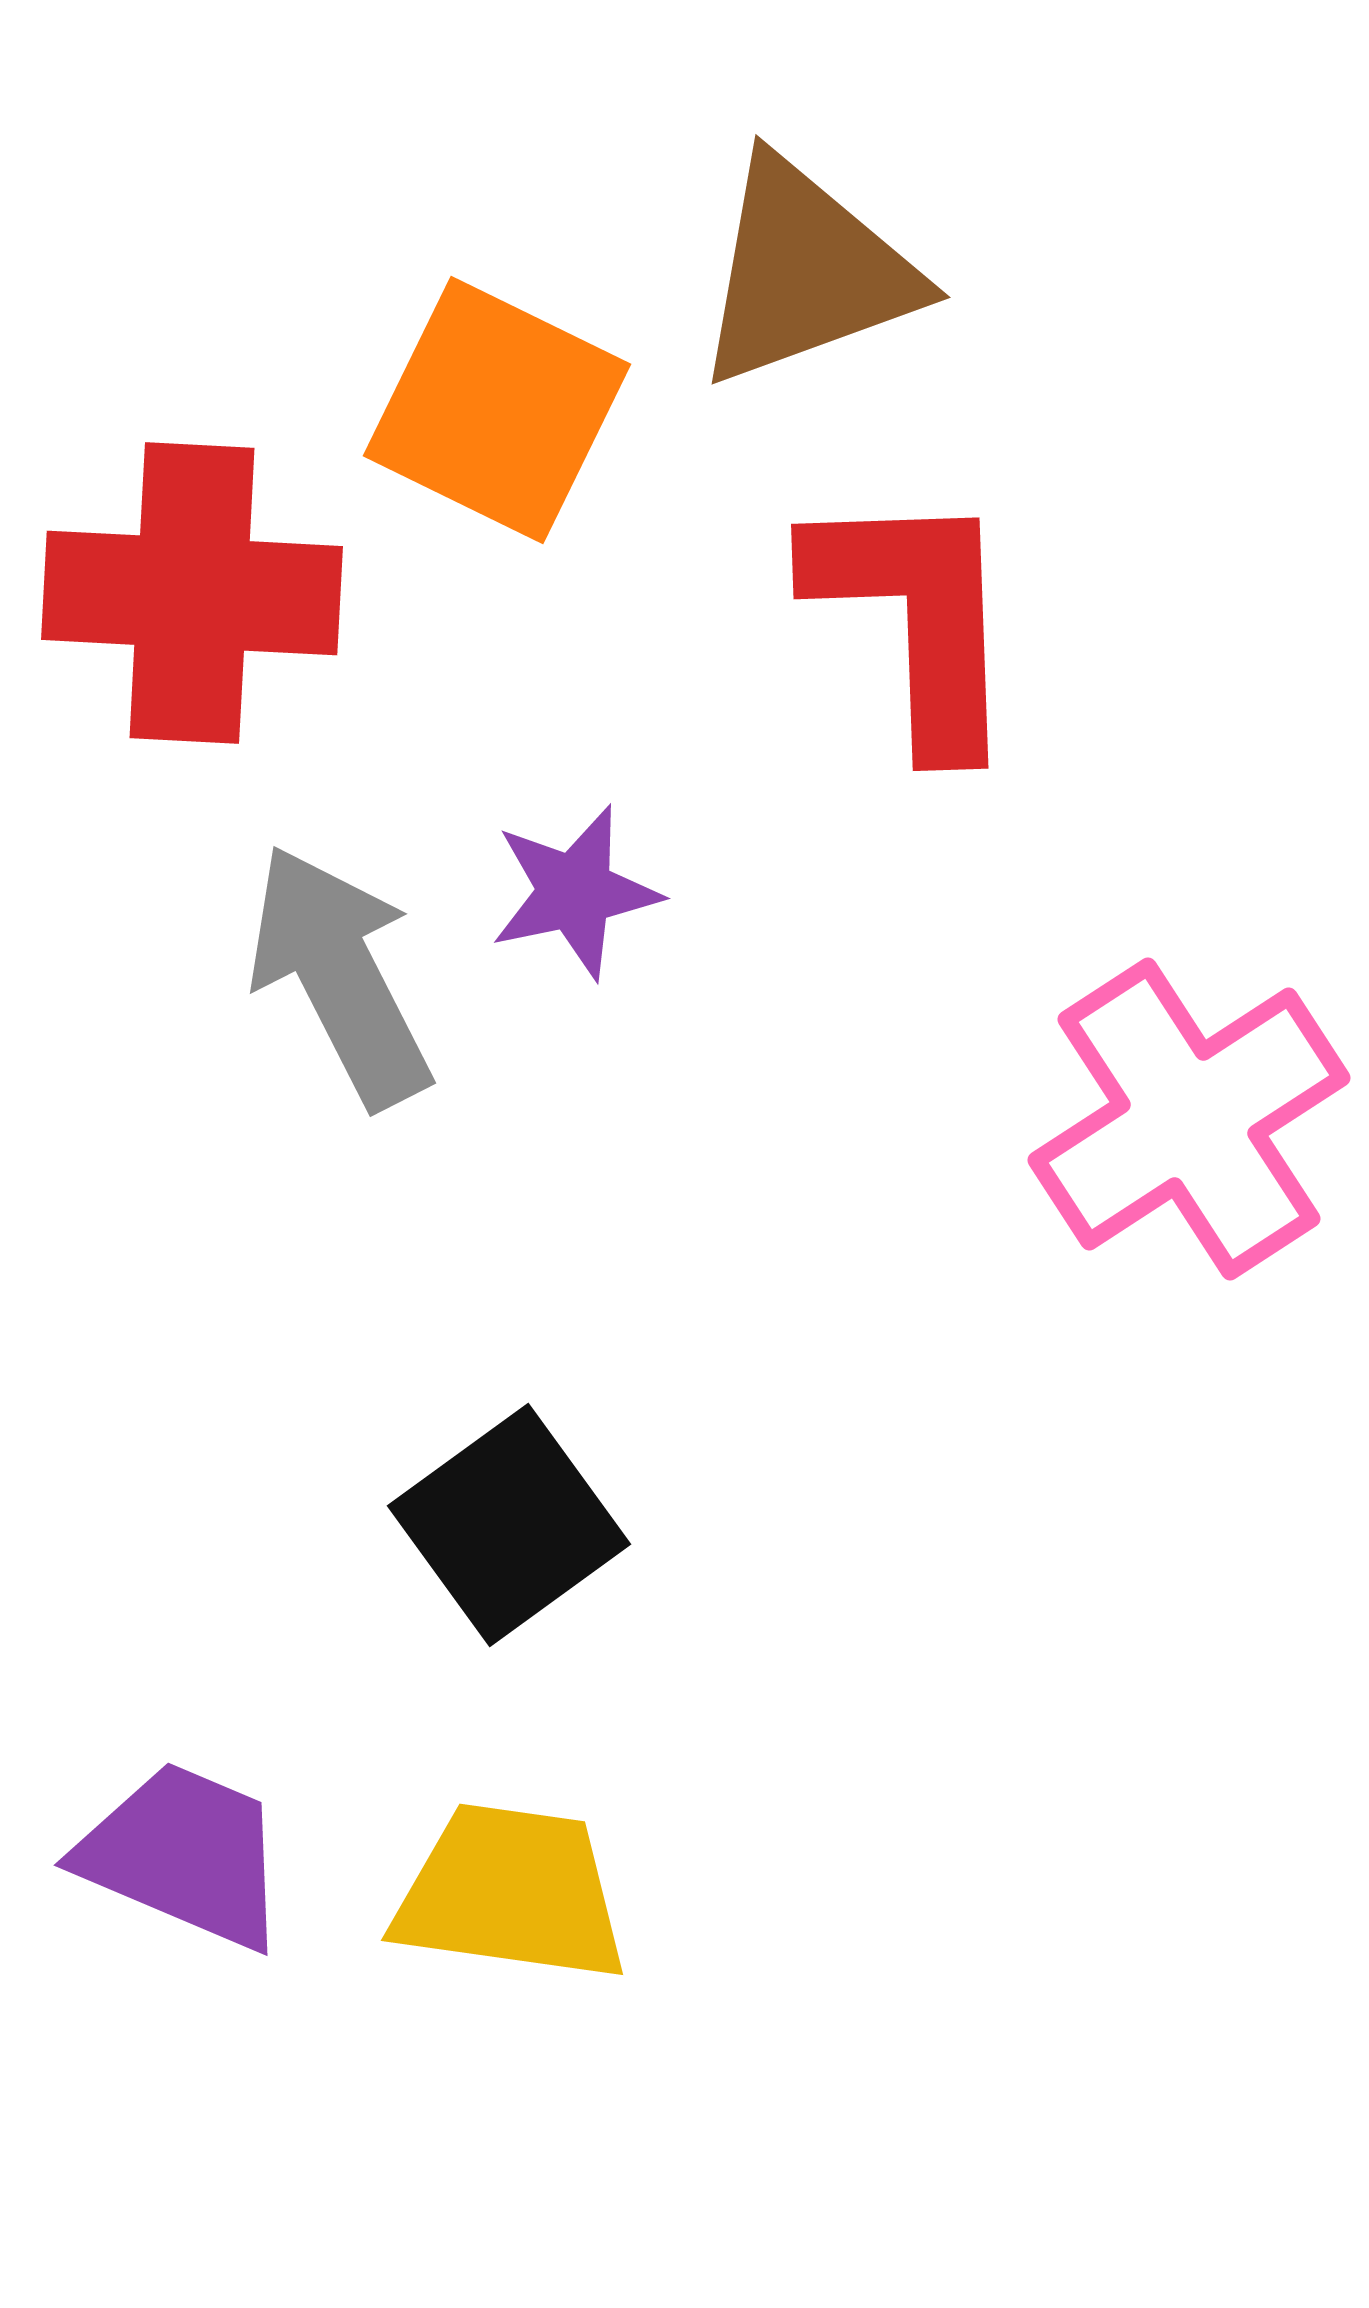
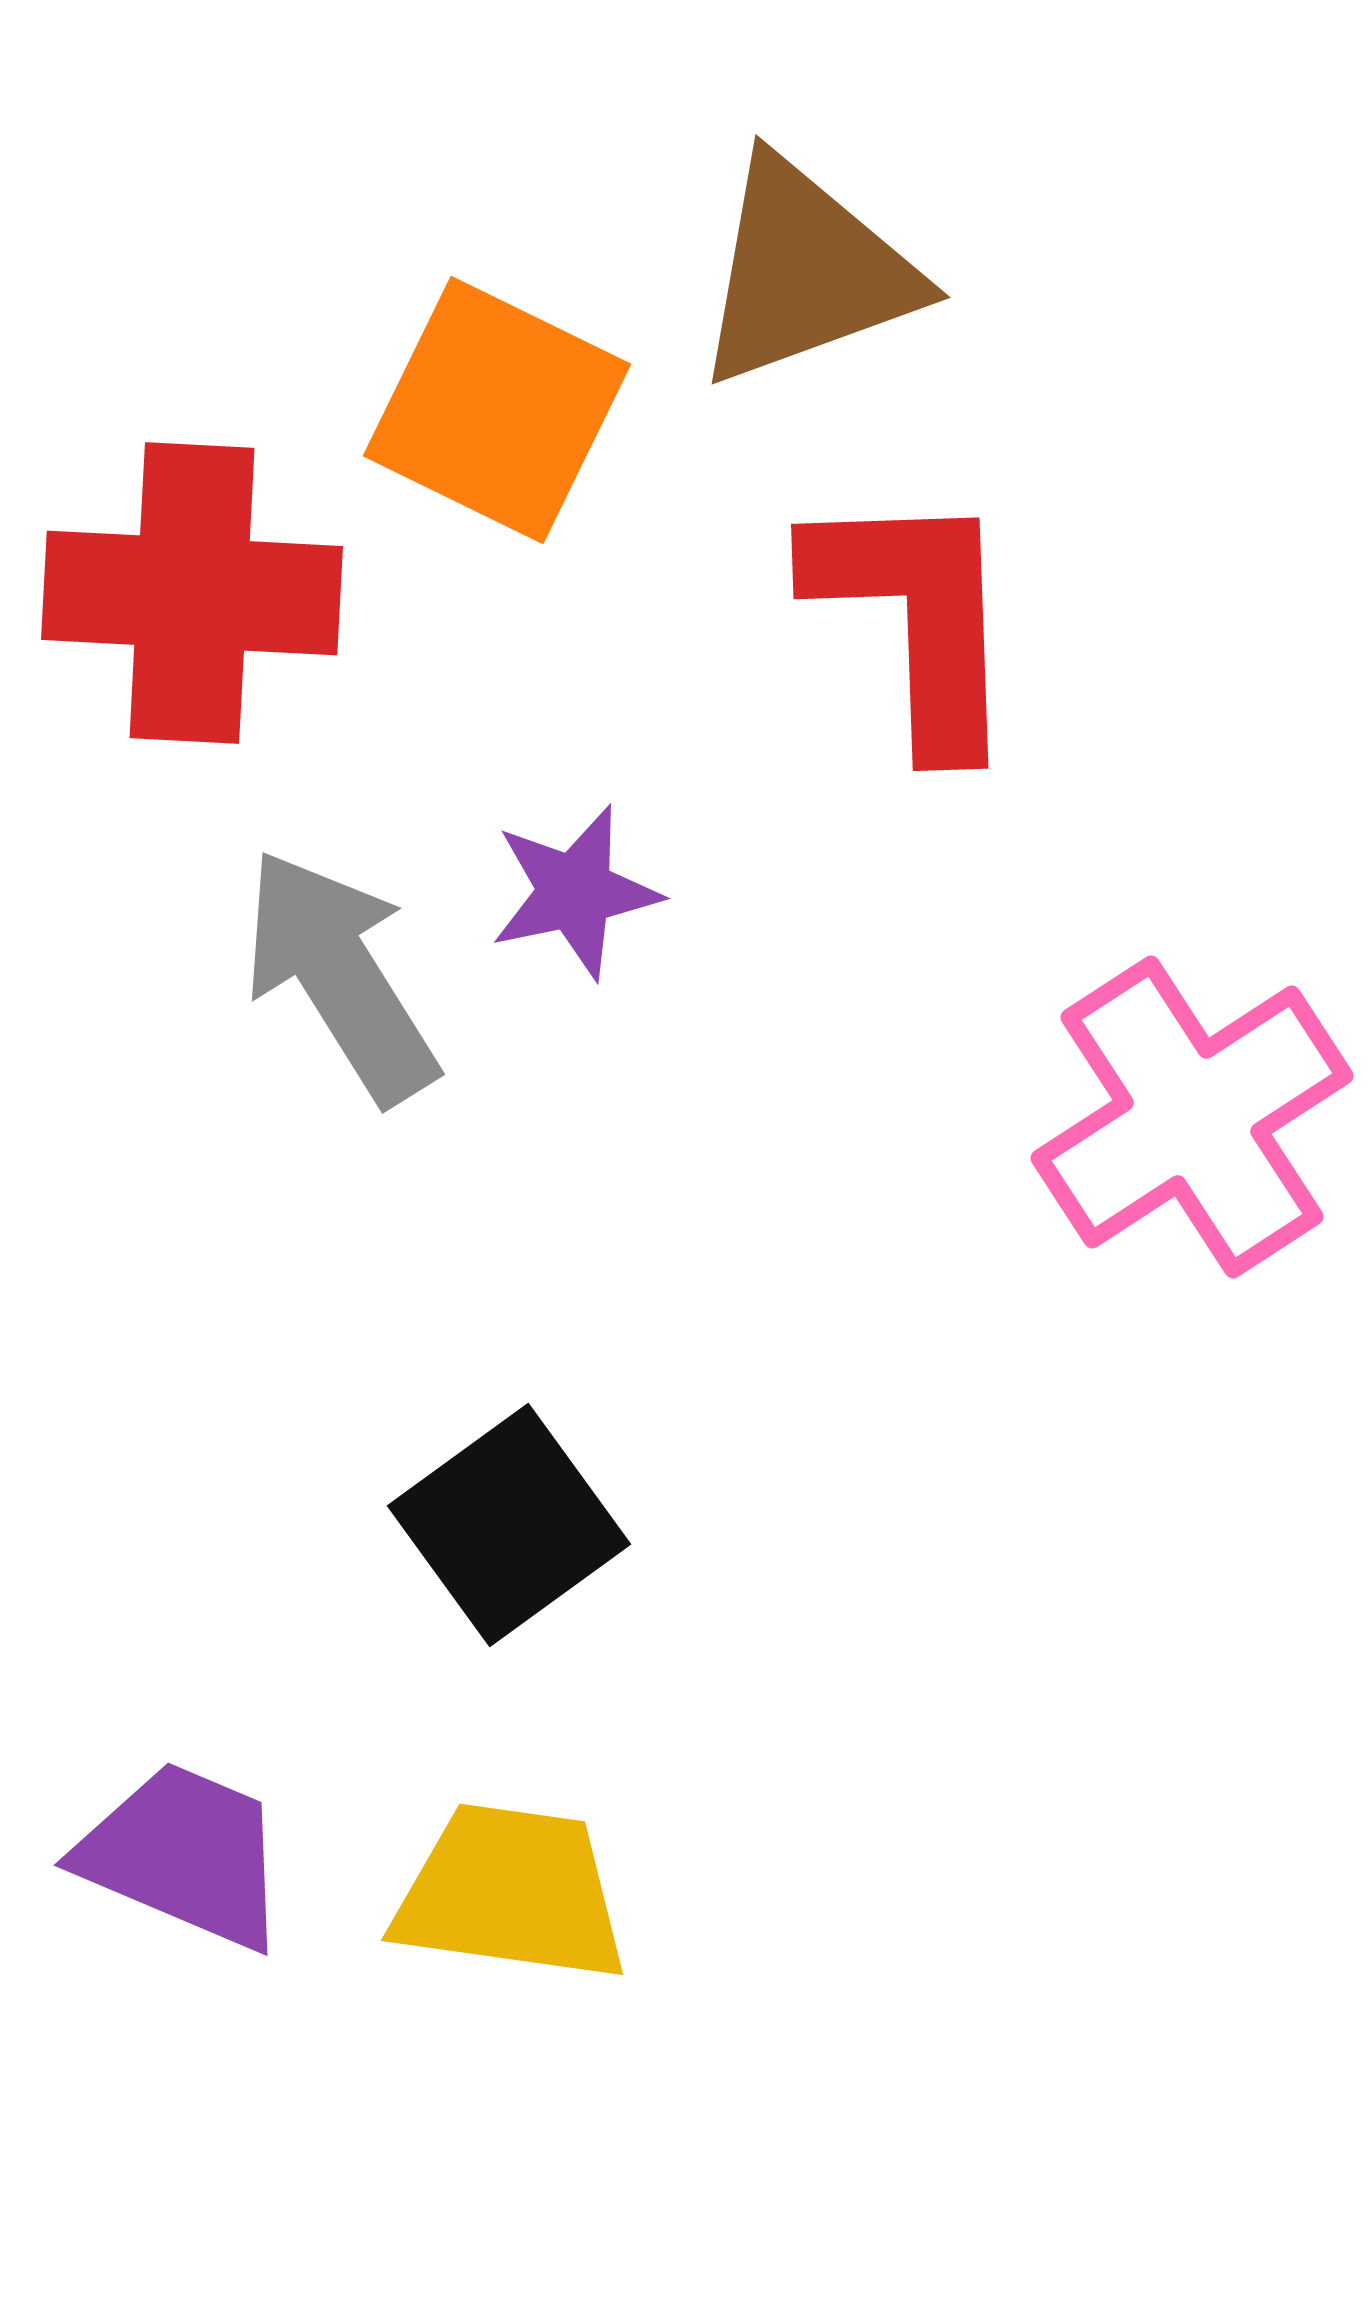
gray arrow: rotated 5 degrees counterclockwise
pink cross: moved 3 px right, 2 px up
